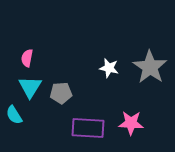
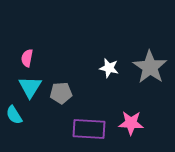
purple rectangle: moved 1 px right, 1 px down
